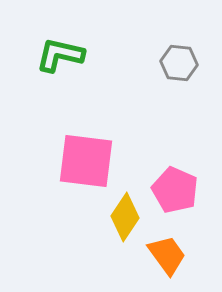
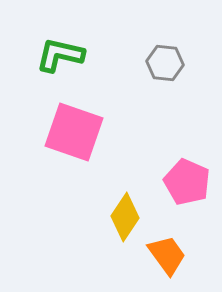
gray hexagon: moved 14 px left
pink square: moved 12 px left, 29 px up; rotated 12 degrees clockwise
pink pentagon: moved 12 px right, 8 px up
